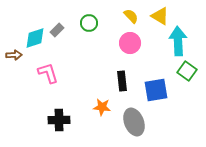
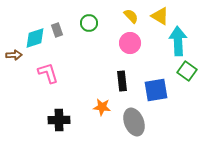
gray rectangle: rotated 64 degrees counterclockwise
